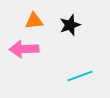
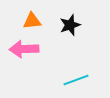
orange triangle: moved 2 px left
cyan line: moved 4 px left, 4 px down
